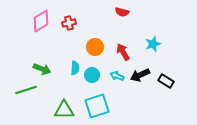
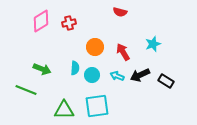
red semicircle: moved 2 px left
green line: rotated 40 degrees clockwise
cyan square: rotated 10 degrees clockwise
